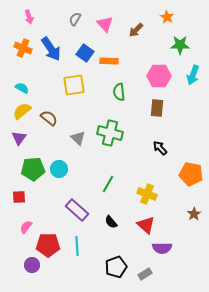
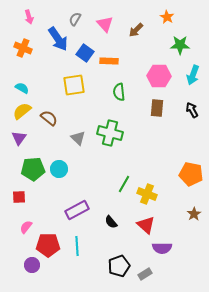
blue arrow: moved 7 px right, 10 px up
black arrow: moved 32 px right, 38 px up; rotated 14 degrees clockwise
green line: moved 16 px right
purple rectangle: rotated 70 degrees counterclockwise
black pentagon: moved 3 px right, 1 px up
